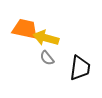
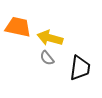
orange trapezoid: moved 7 px left, 2 px up
yellow arrow: moved 4 px right
